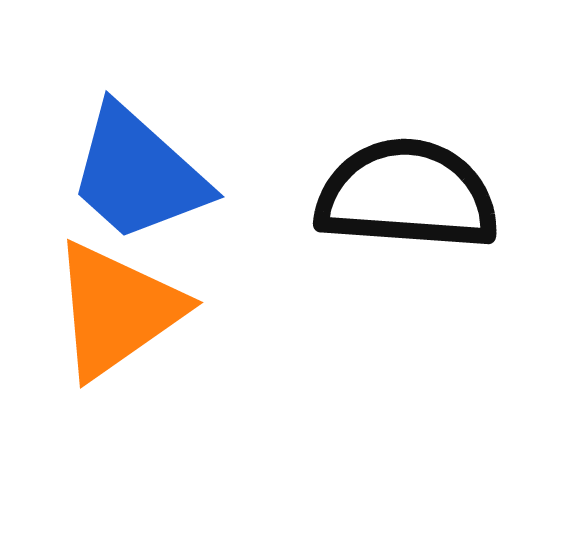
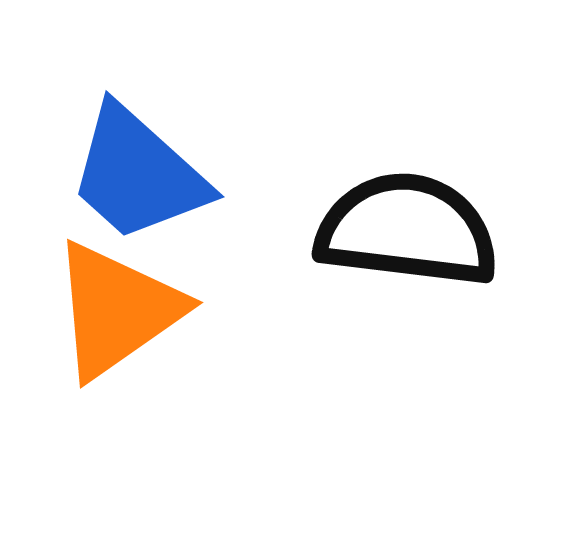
black semicircle: moved 35 px down; rotated 3 degrees clockwise
